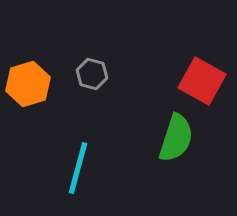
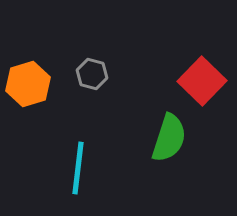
red square: rotated 15 degrees clockwise
green semicircle: moved 7 px left
cyan line: rotated 8 degrees counterclockwise
